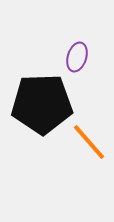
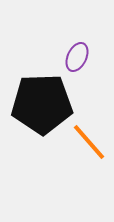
purple ellipse: rotated 8 degrees clockwise
